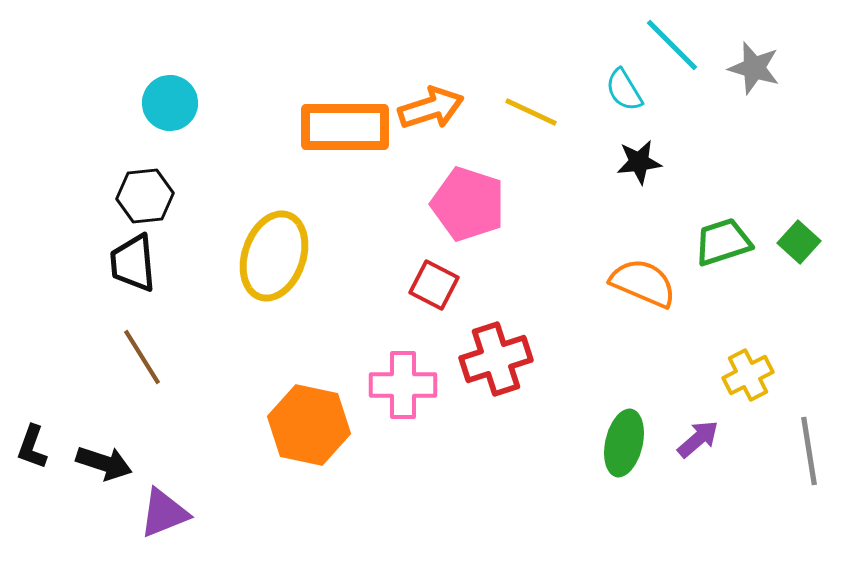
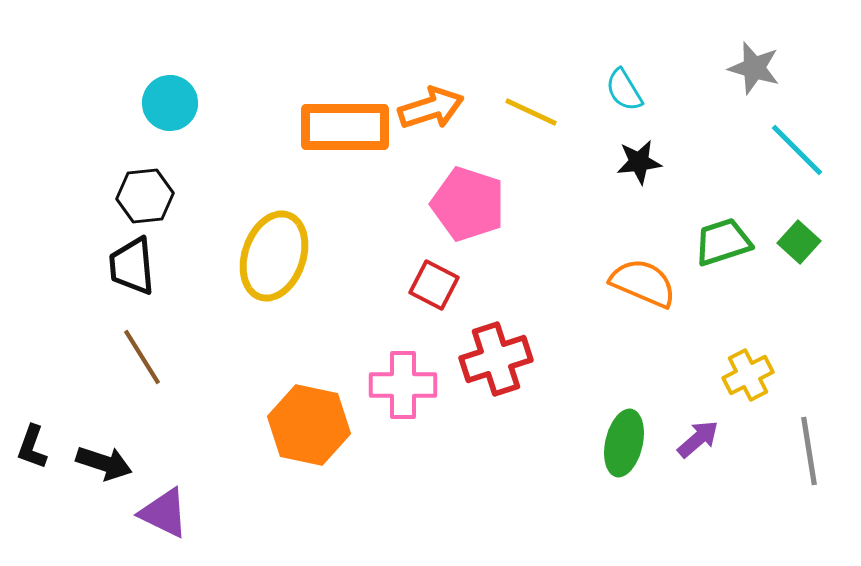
cyan line: moved 125 px right, 105 px down
black trapezoid: moved 1 px left, 3 px down
purple triangle: rotated 48 degrees clockwise
